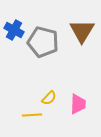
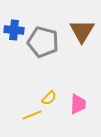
blue cross: rotated 24 degrees counterclockwise
yellow line: rotated 18 degrees counterclockwise
